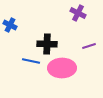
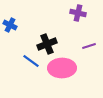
purple cross: rotated 14 degrees counterclockwise
black cross: rotated 24 degrees counterclockwise
blue line: rotated 24 degrees clockwise
